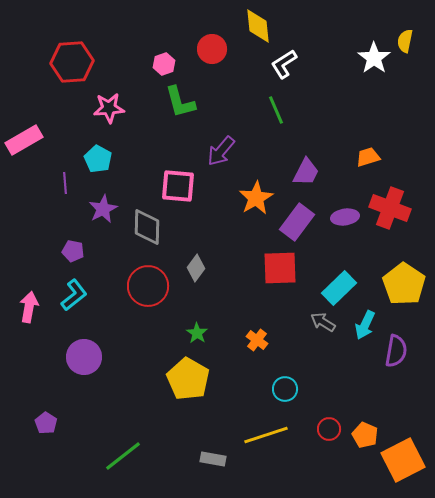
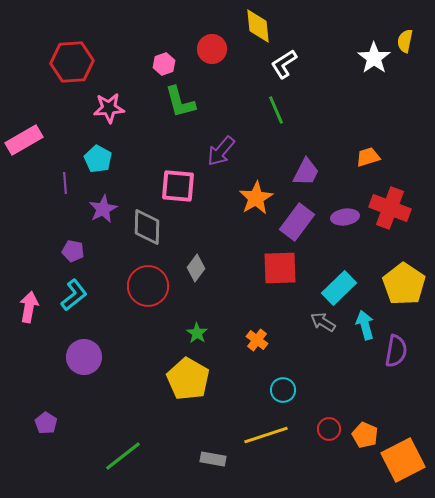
cyan arrow at (365, 325): rotated 140 degrees clockwise
cyan circle at (285, 389): moved 2 px left, 1 px down
